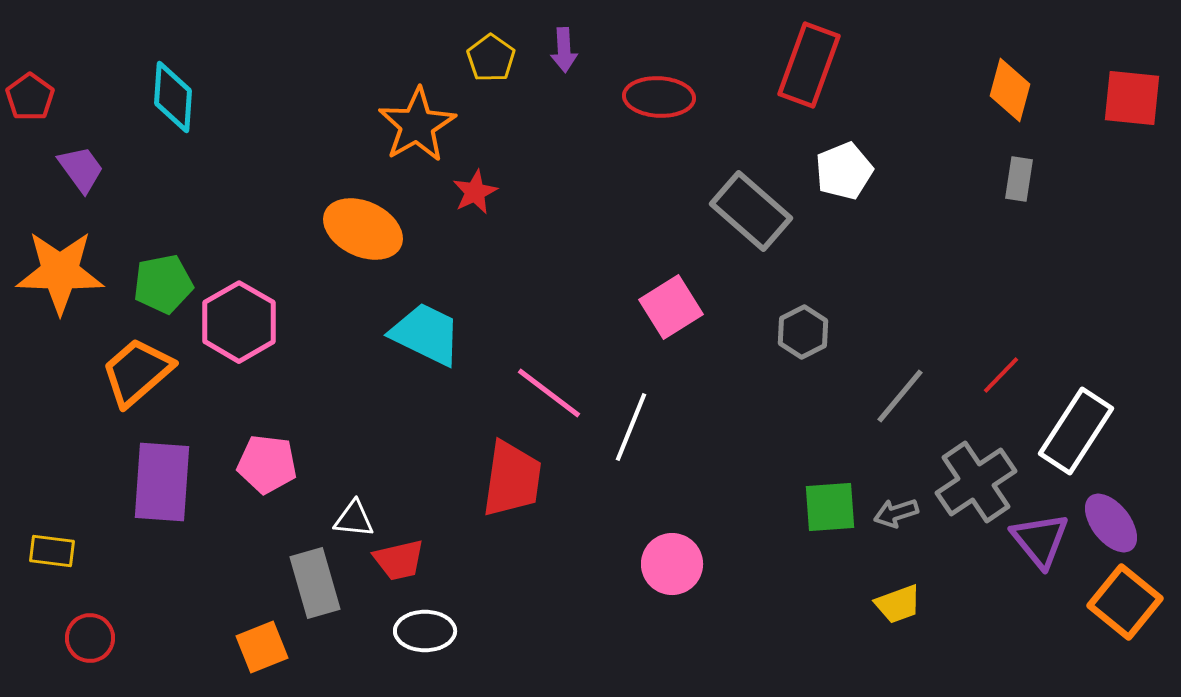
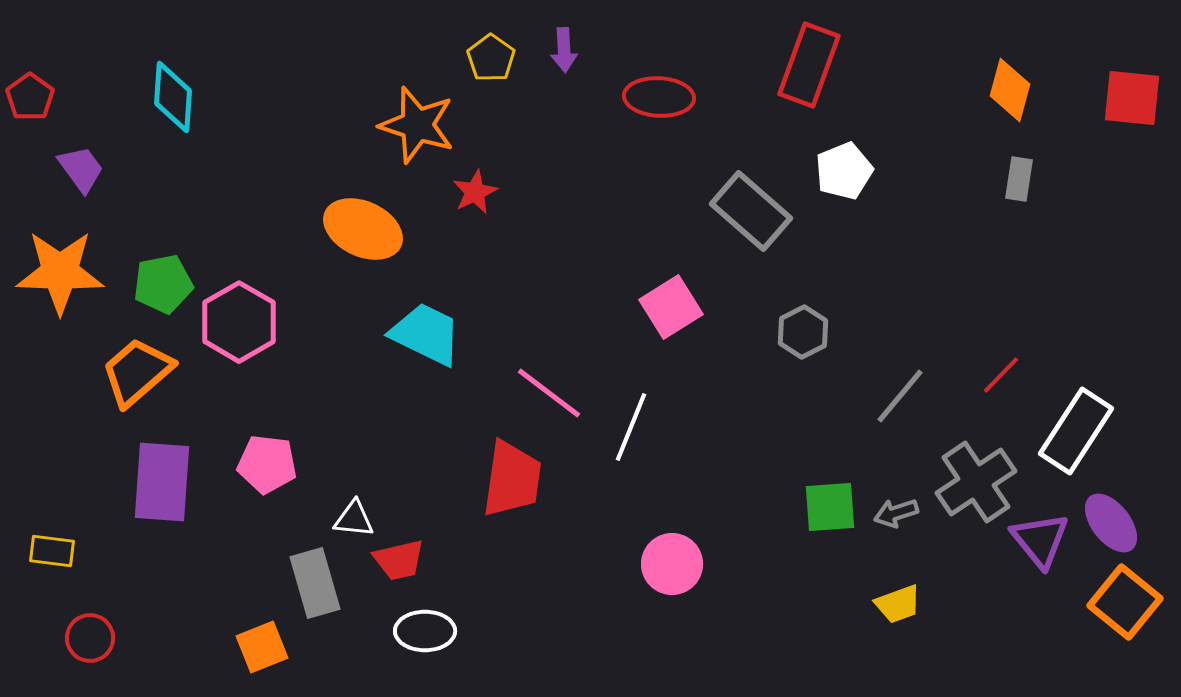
orange star at (417, 125): rotated 24 degrees counterclockwise
